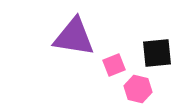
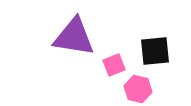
black square: moved 2 px left, 2 px up
